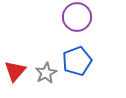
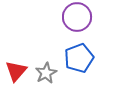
blue pentagon: moved 2 px right, 3 px up
red triangle: moved 1 px right
